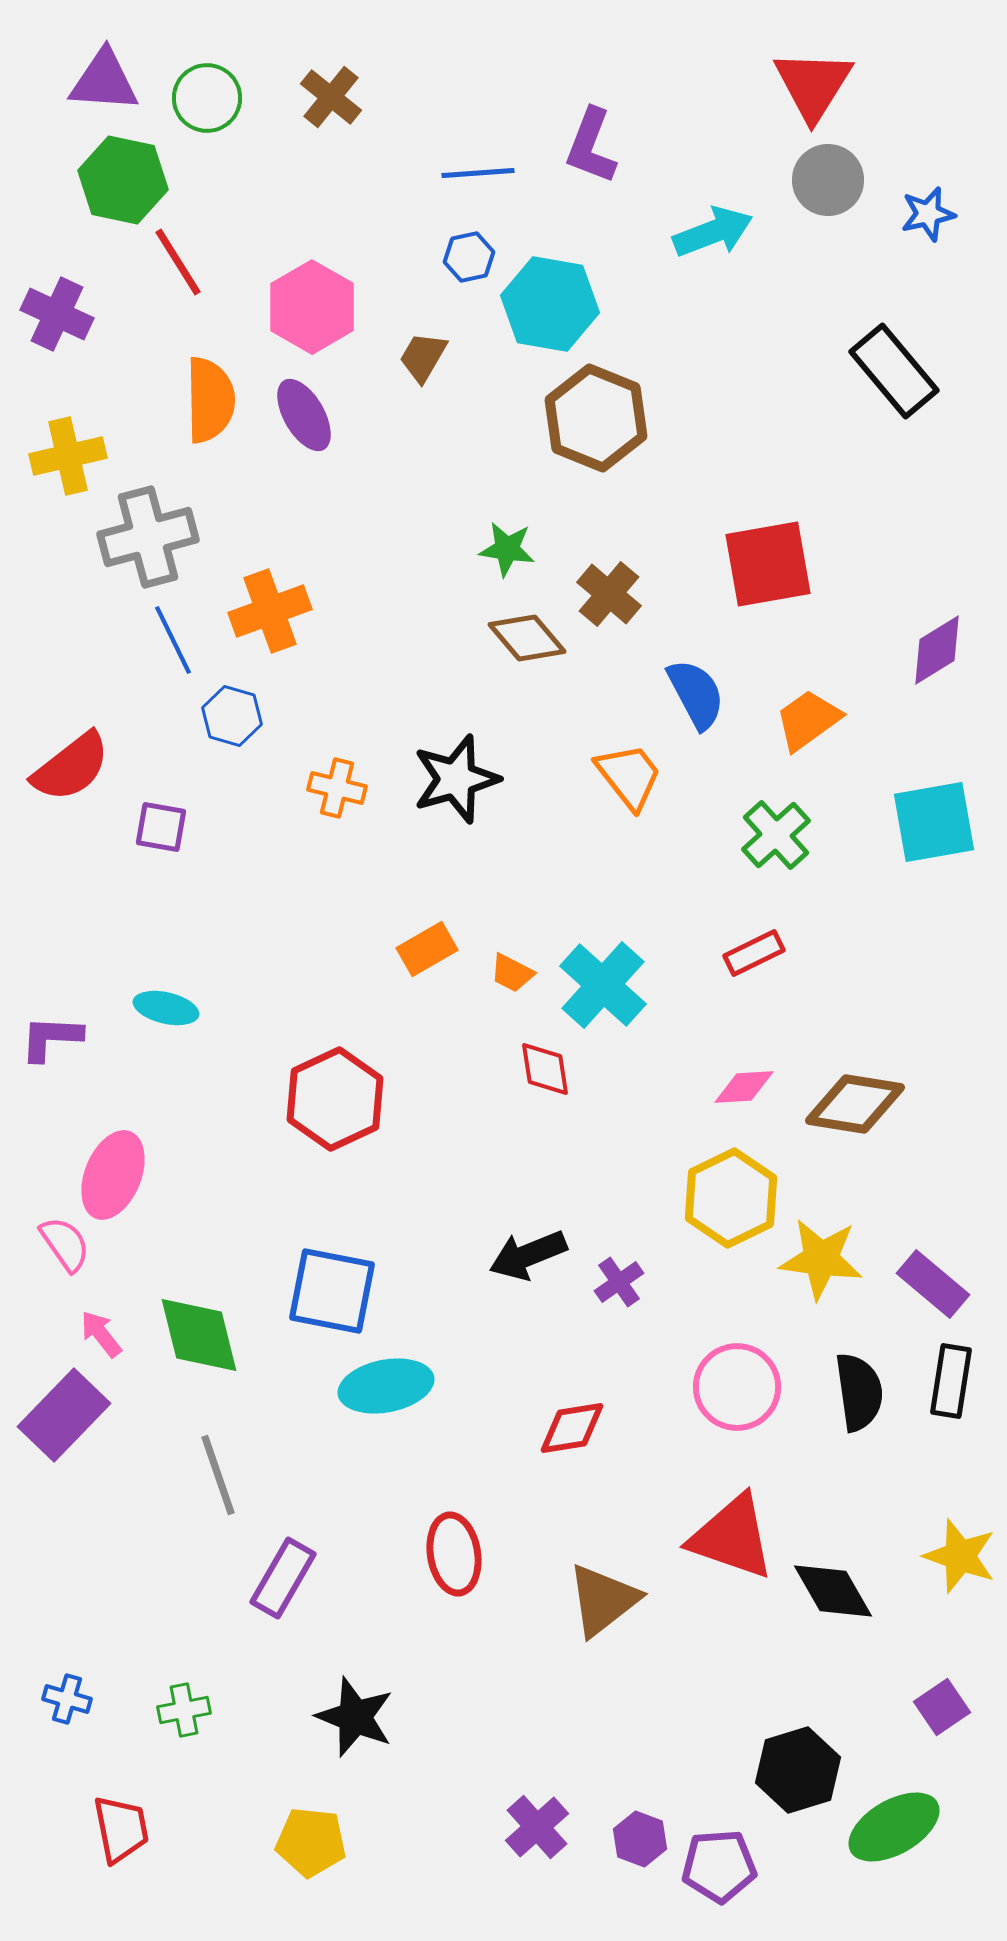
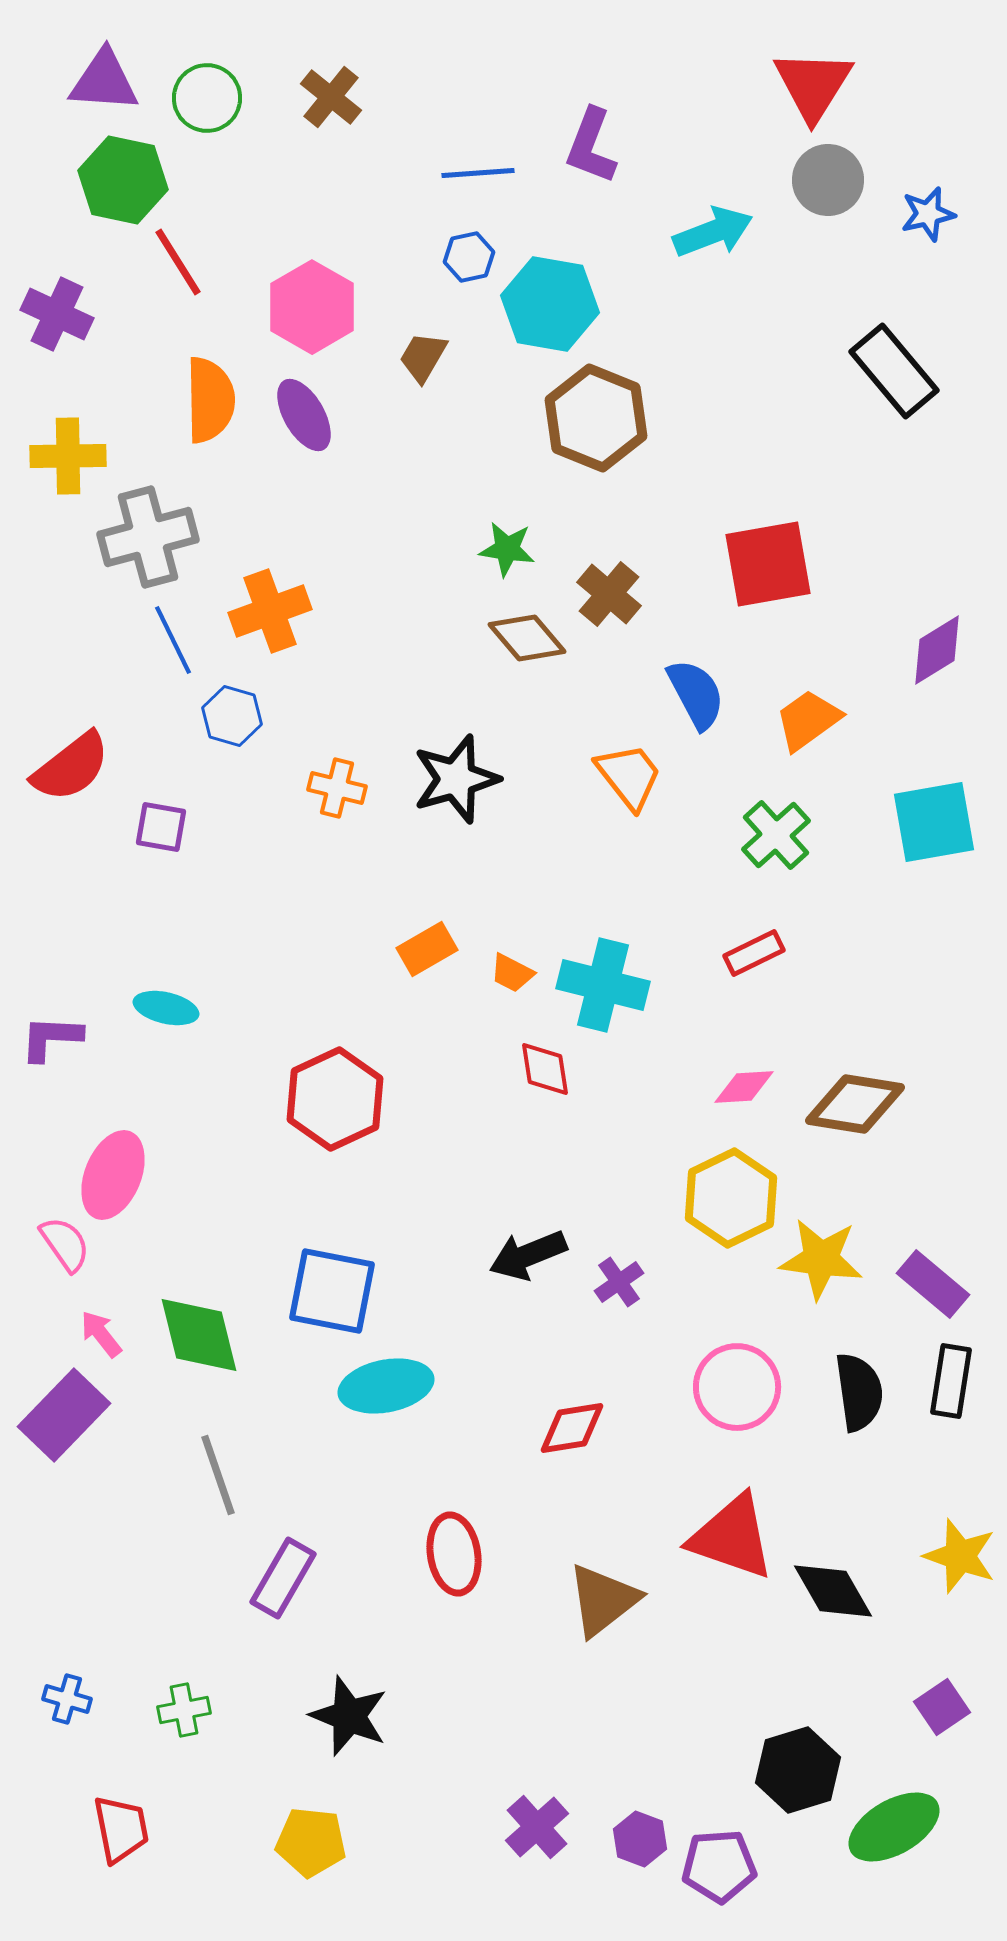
yellow cross at (68, 456): rotated 12 degrees clockwise
cyan cross at (603, 985): rotated 28 degrees counterclockwise
black star at (355, 1717): moved 6 px left, 1 px up
